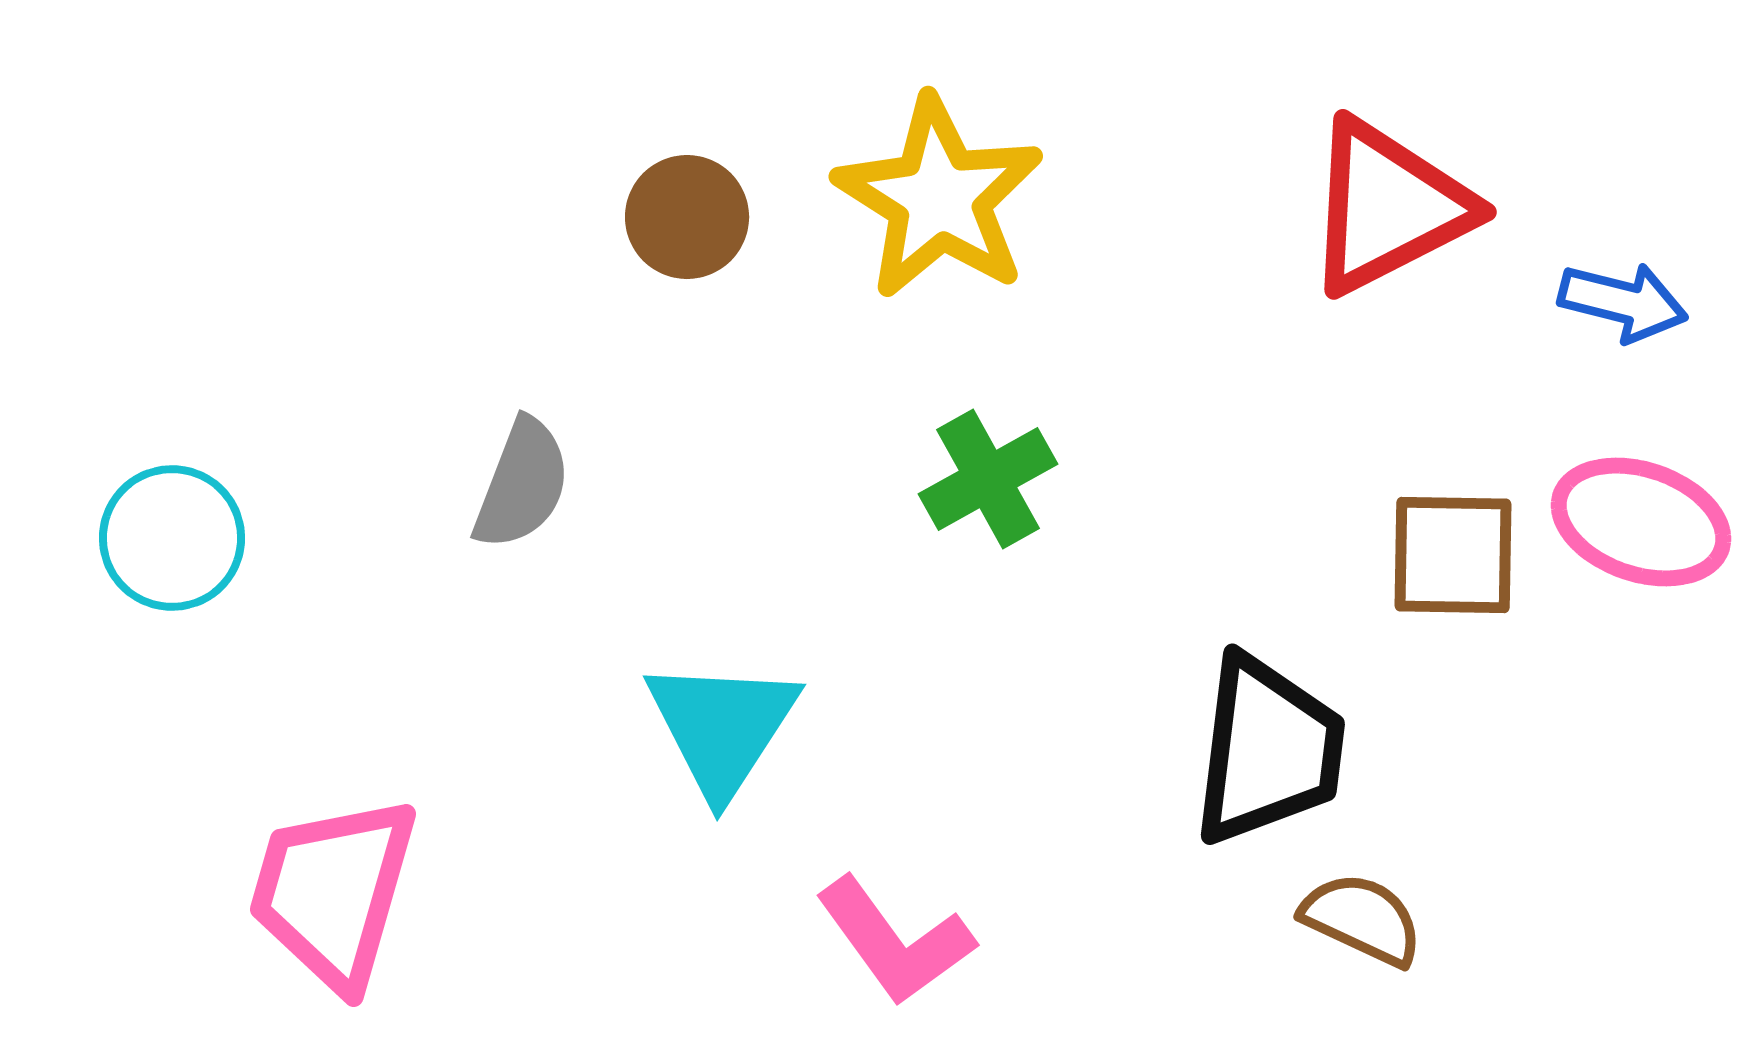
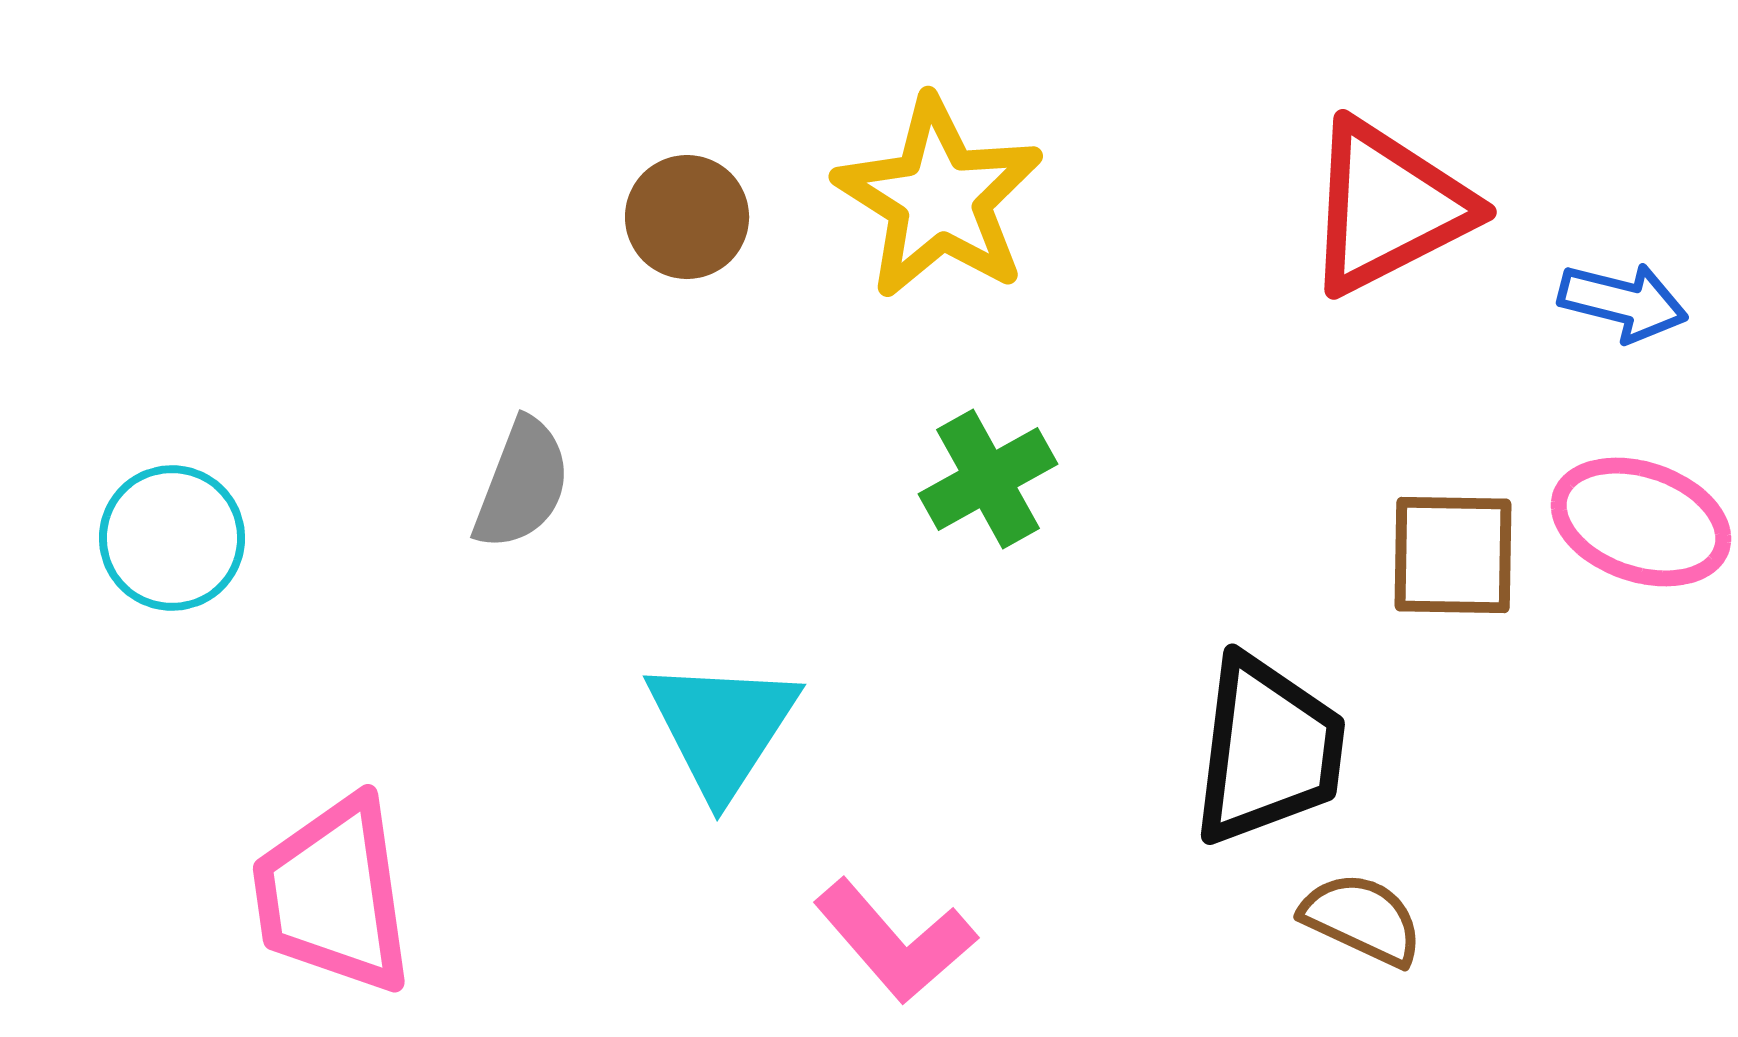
pink trapezoid: moved 3 px down; rotated 24 degrees counterclockwise
pink L-shape: rotated 5 degrees counterclockwise
